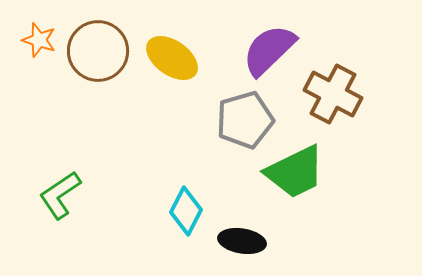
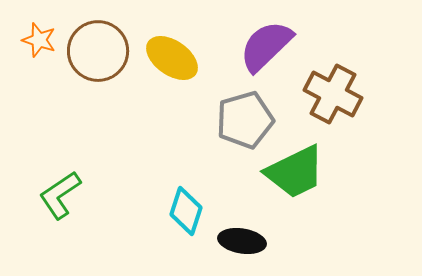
purple semicircle: moved 3 px left, 4 px up
cyan diamond: rotated 9 degrees counterclockwise
